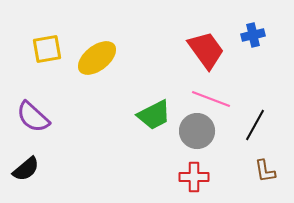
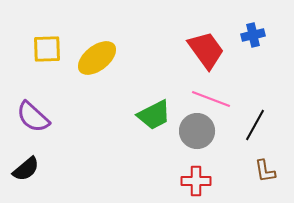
yellow square: rotated 8 degrees clockwise
red cross: moved 2 px right, 4 px down
